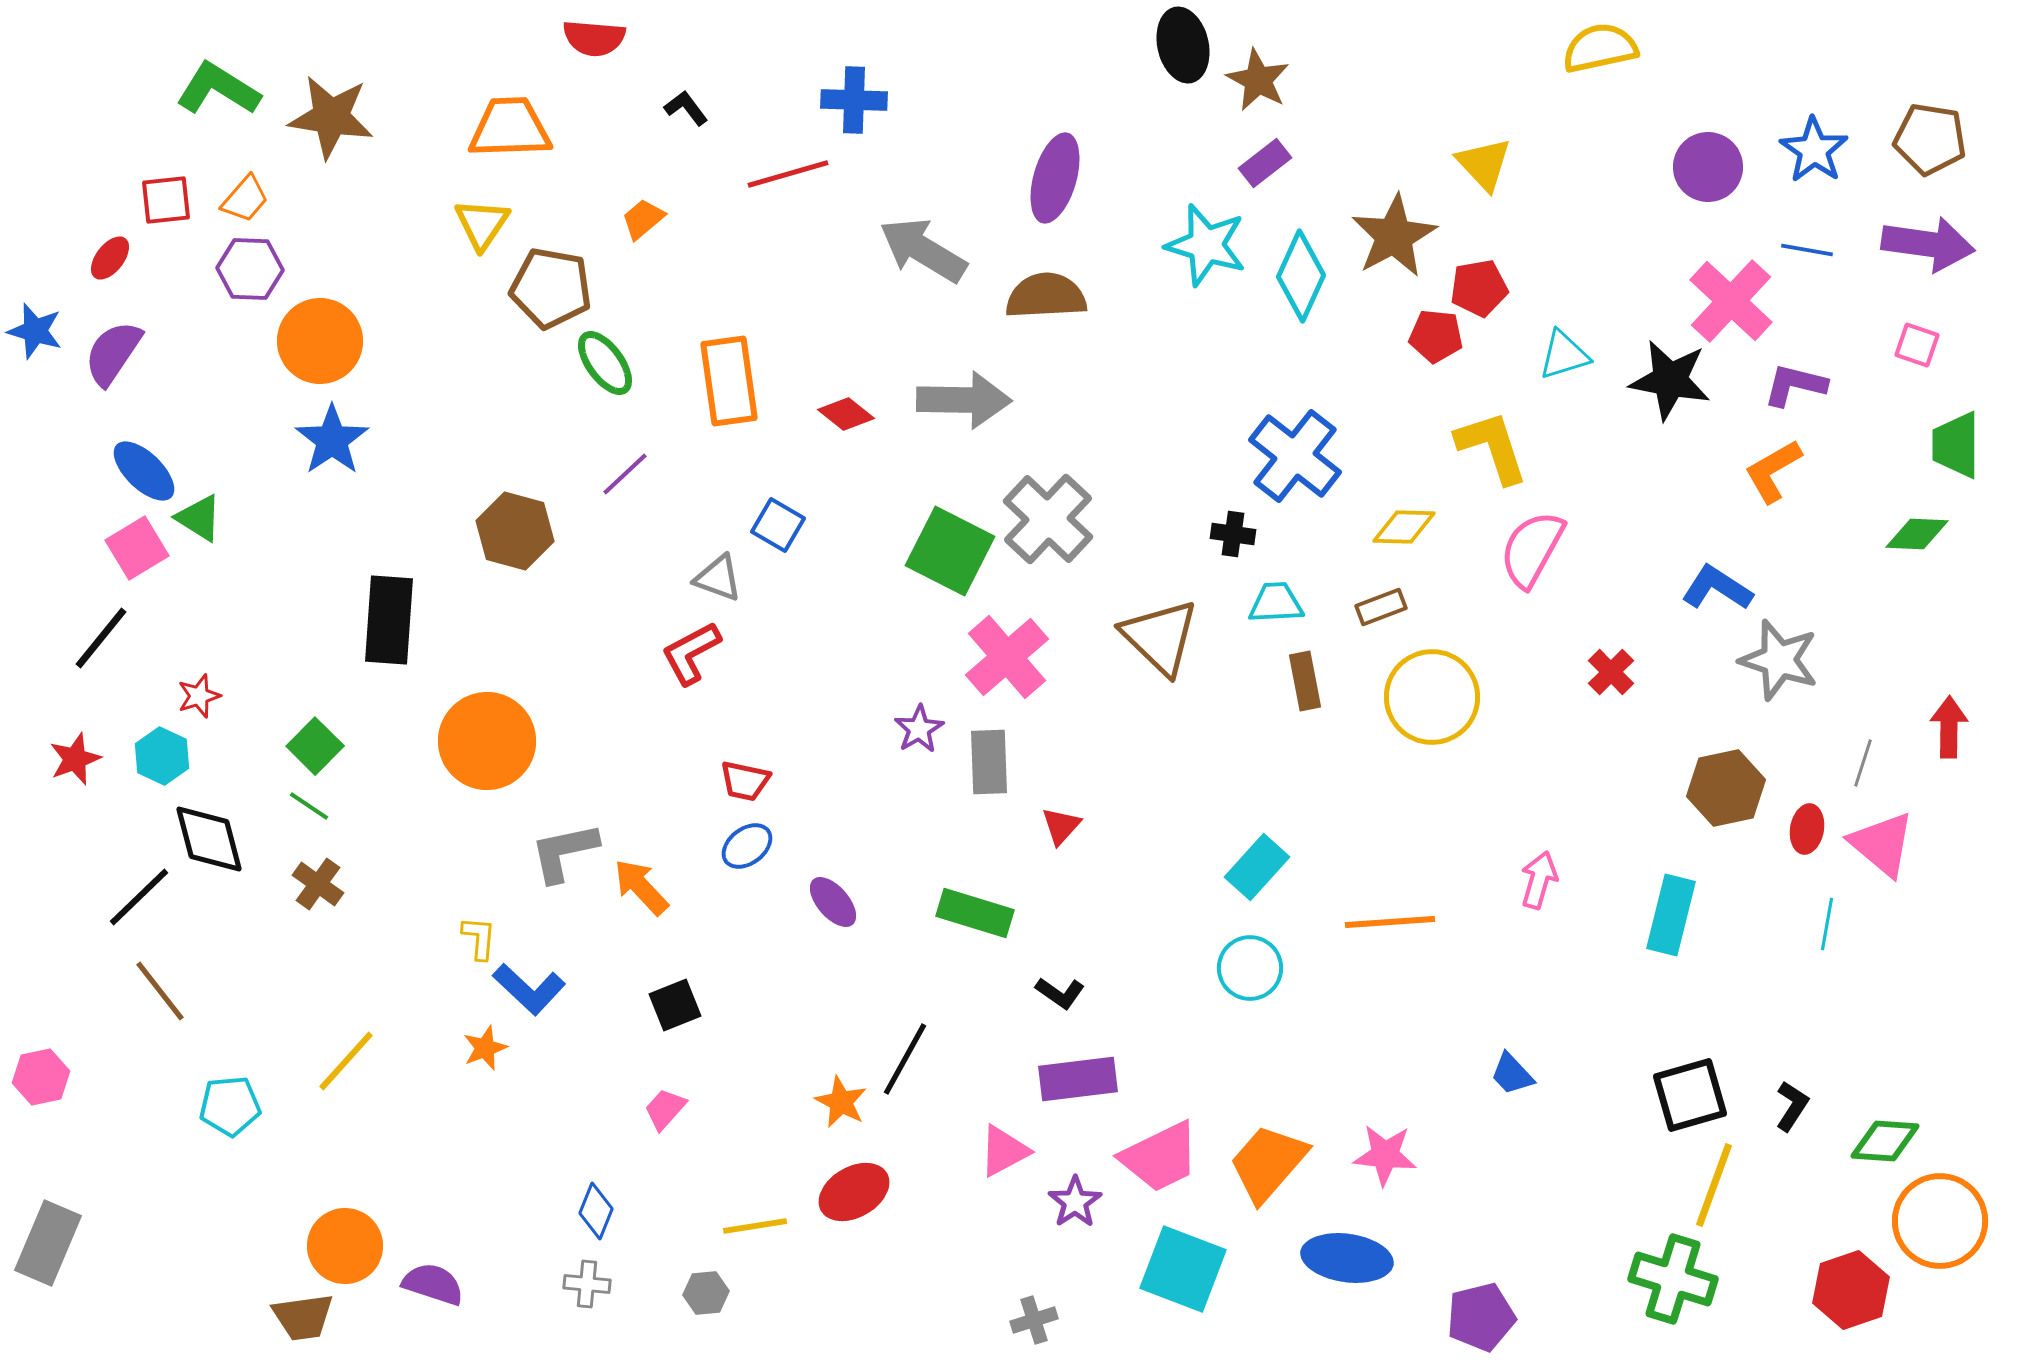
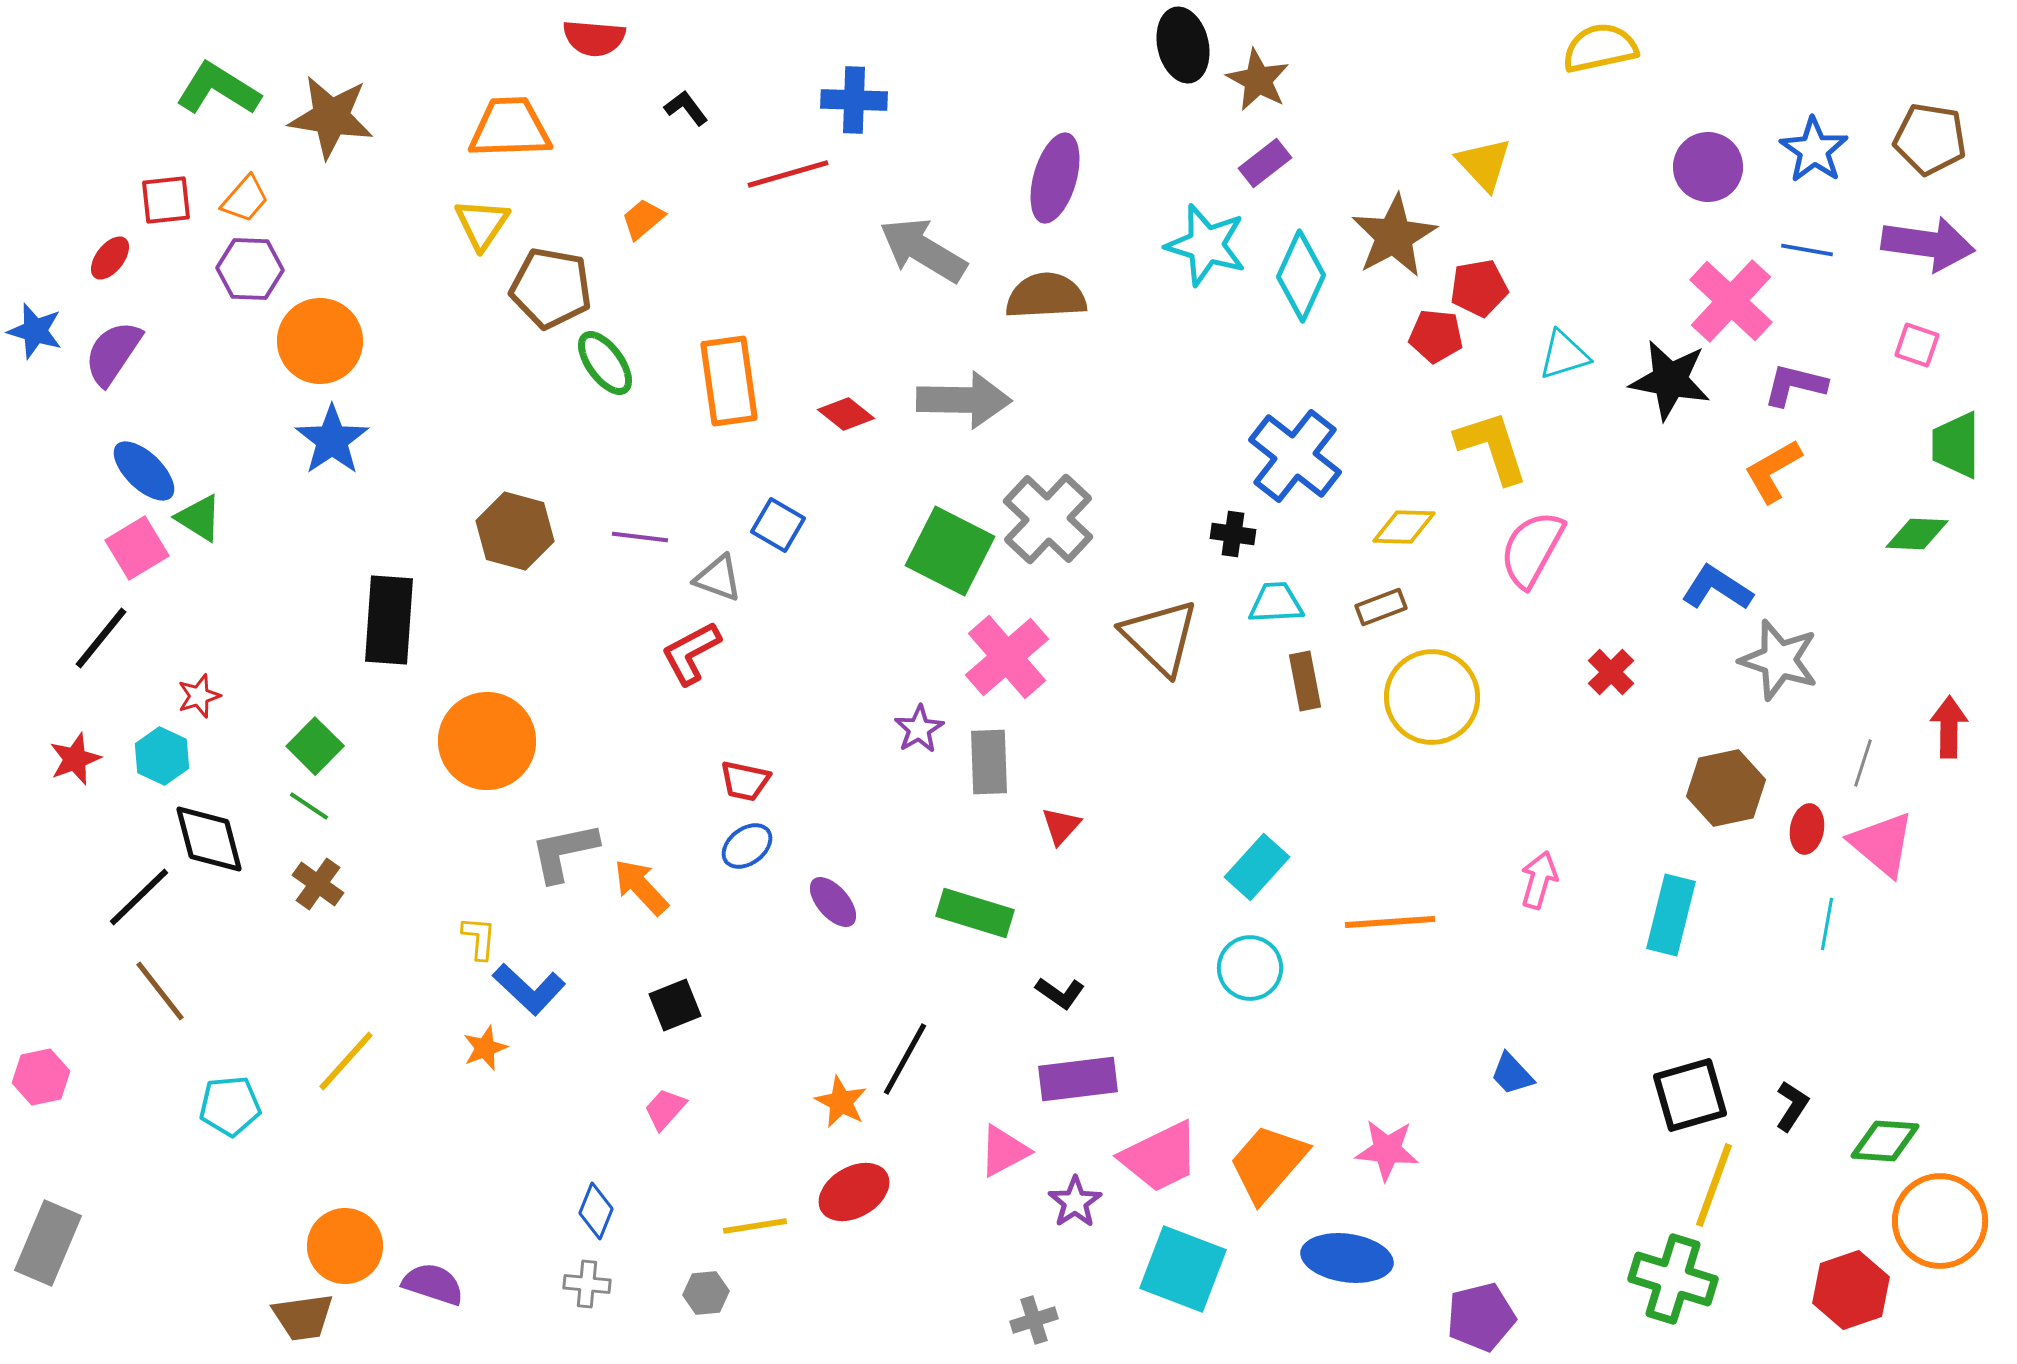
purple line at (625, 474): moved 15 px right, 63 px down; rotated 50 degrees clockwise
pink star at (1385, 1155): moved 2 px right, 5 px up
